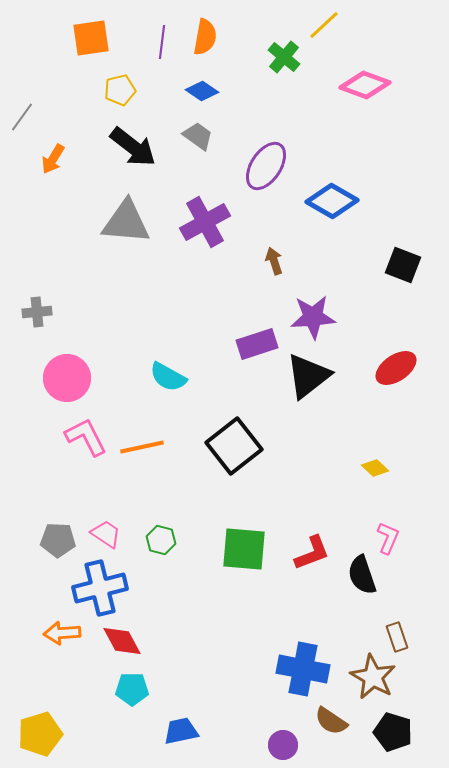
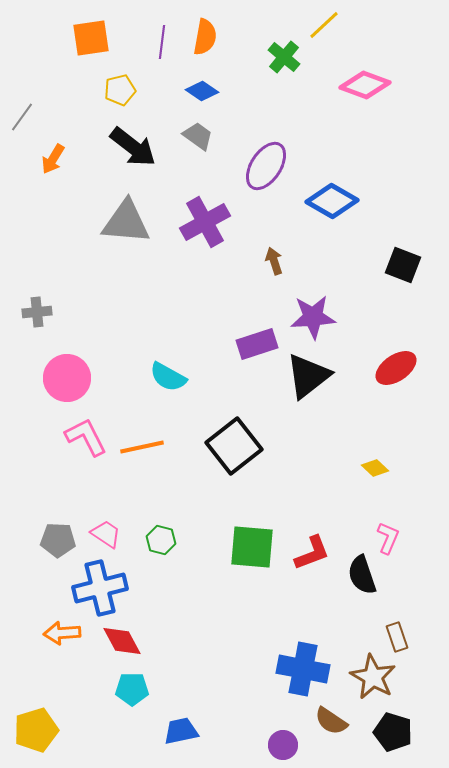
green square at (244, 549): moved 8 px right, 2 px up
yellow pentagon at (40, 734): moved 4 px left, 4 px up
